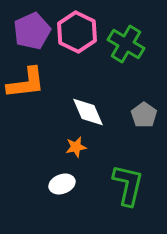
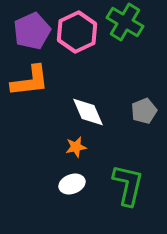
pink hexagon: rotated 9 degrees clockwise
green cross: moved 1 px left, 22 px up
orange L-shape: moved 4 px right, 2 px up
gray pentagon: moved 4 px up; rotated 15 degrees clockwise
white ellipse: moved 10 px right
